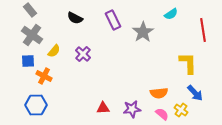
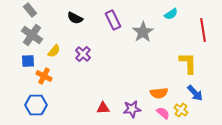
pink semicircle: moved 1 px right, 1 px up
